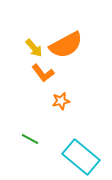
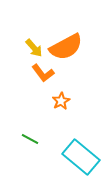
orange semicircle: moved 2 px down
orange star: rotated 18 degrees counterclockwise
